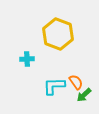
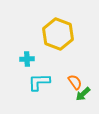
orange semicircle: moved 1 px left
cyan L-shape: moved 15 px left, 4 px up
green arrow: moved 1 px left, 1 px up
